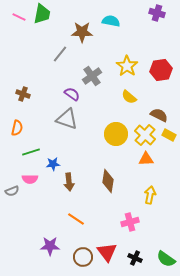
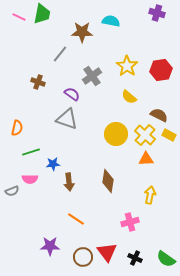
brown cross: moved 15 px right, 12 px up
